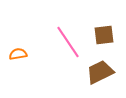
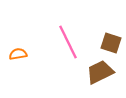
brown square: moved 7 px right, 8 px down; rotated 25 degrees clockwise
pink line: rotated 8 degrees clockwise
